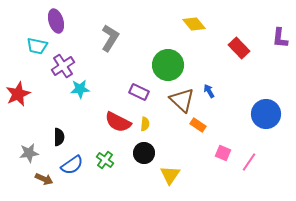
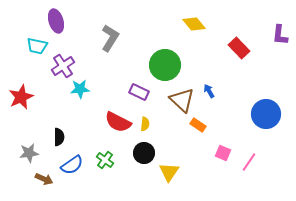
purple L-shape: moved 3 px up
green circle: moved 3 px left
red star: moved 3 px right, 3 px down
yellow triangle: moved 1 px left, 3 px up
